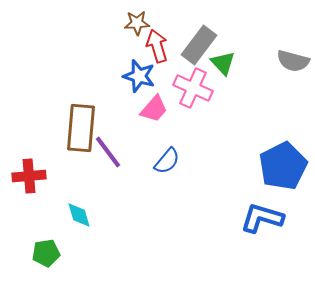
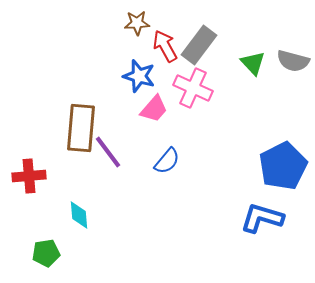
red arrow: moved 8 px right; rotated 12 degrees counterclockwise
green triangle: moved 30 px right
cyan diamond: rotated 12 degrees clockwise
